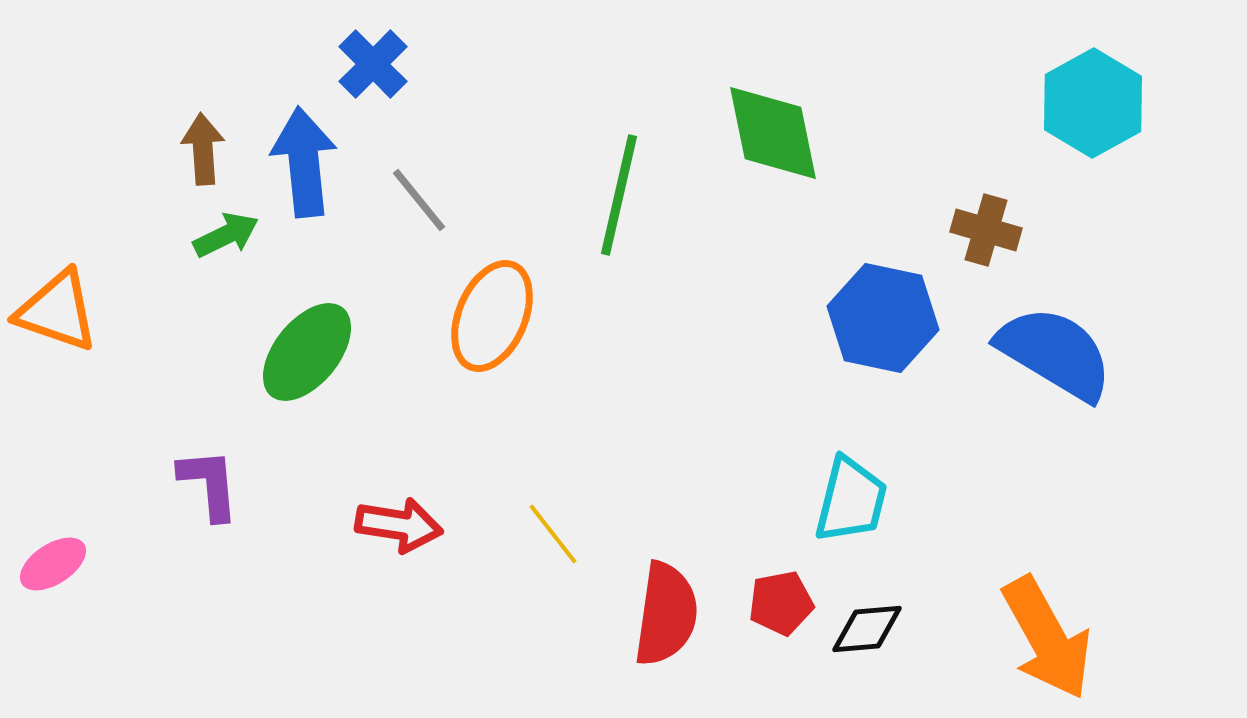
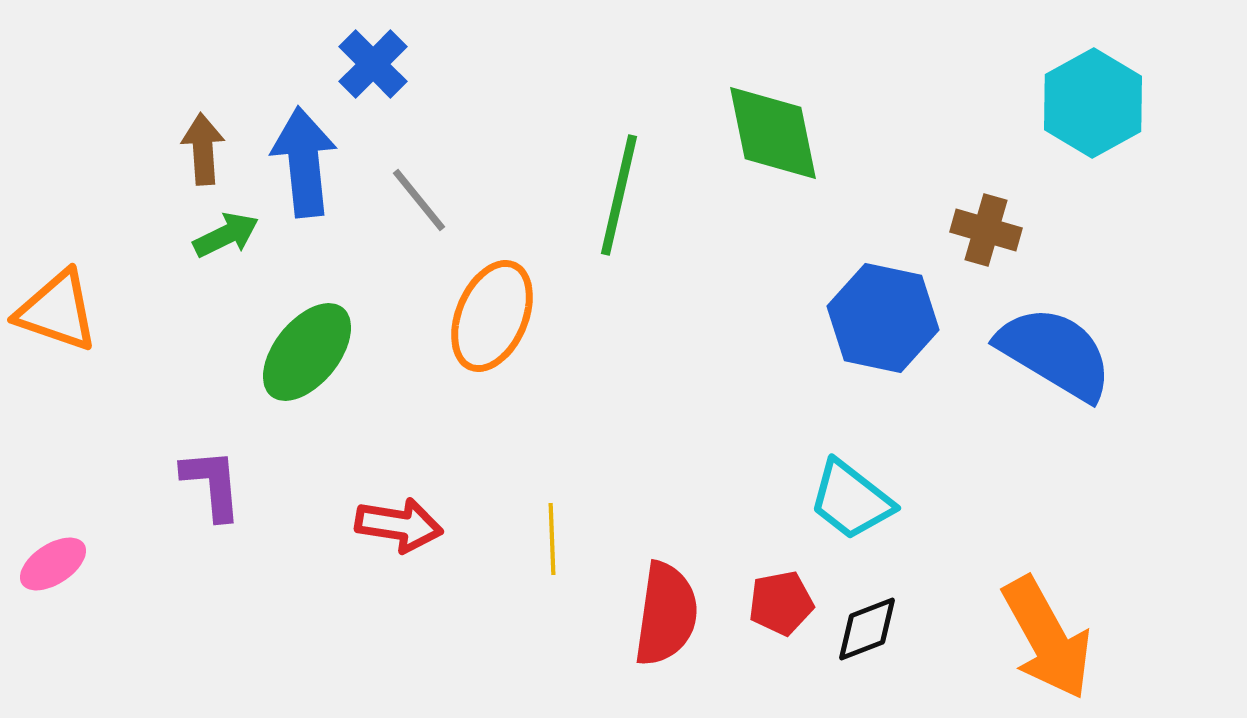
purple L-shape: moved 3 px right
cyan trapezoid: rotated 114 degrees clockwise
yellow line: moved 1 px left, 5 px down; rotated 36 degrees clockwise
black diamond: rotated 16 degrees counterclockwise
